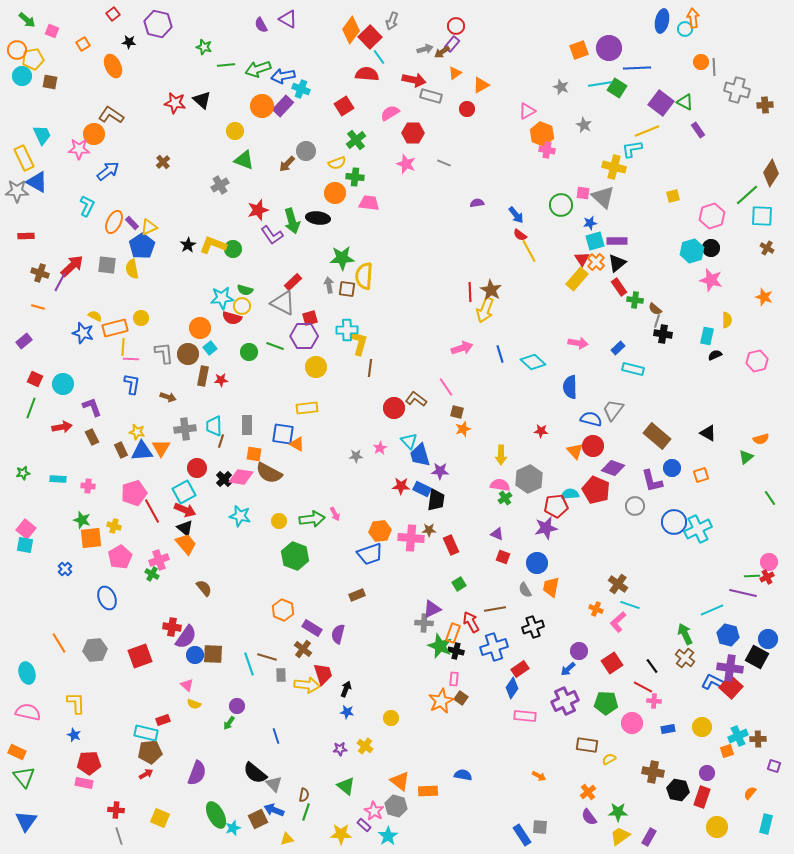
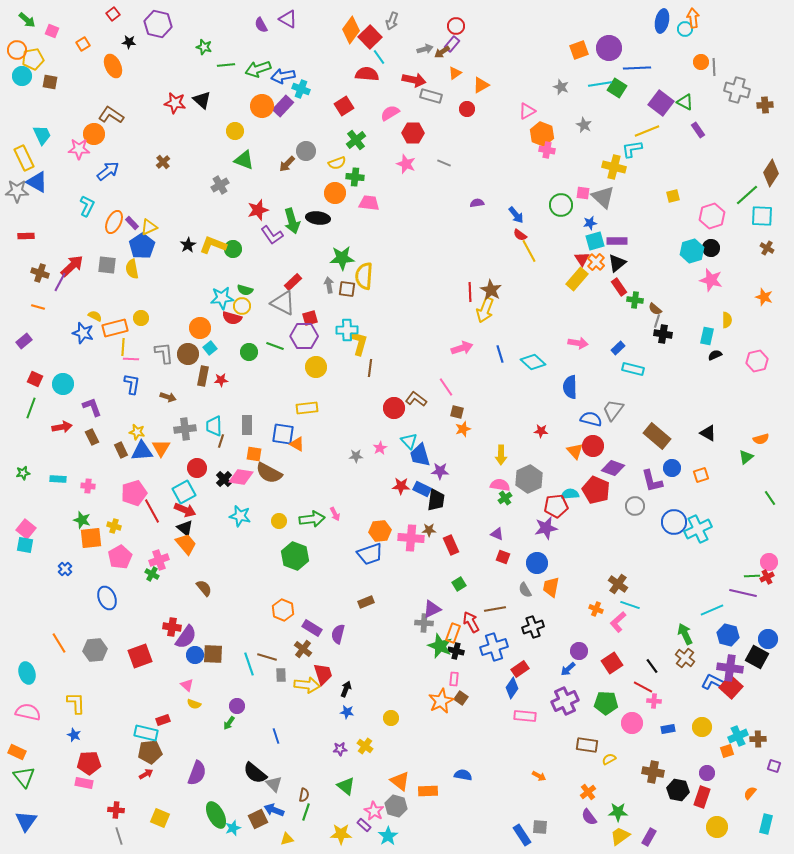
brown rectangle at (357, 595): moved 9 px right, 7 px down
